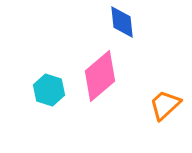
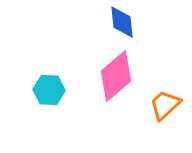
pink diamond: moved 16 px right
cyan hexagon: rotated 16 degrees counterclockwise
